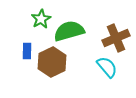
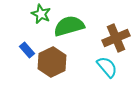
green star: moved 5 px up; rotated 18 degrees counterclockwise
green semicircle: moved 5 px up
blue rectangle: moved 1 px up; rotated 42 degrees counterclockwise
